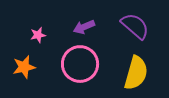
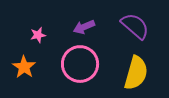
orange star: rotated 25 degrees counterclockwise
